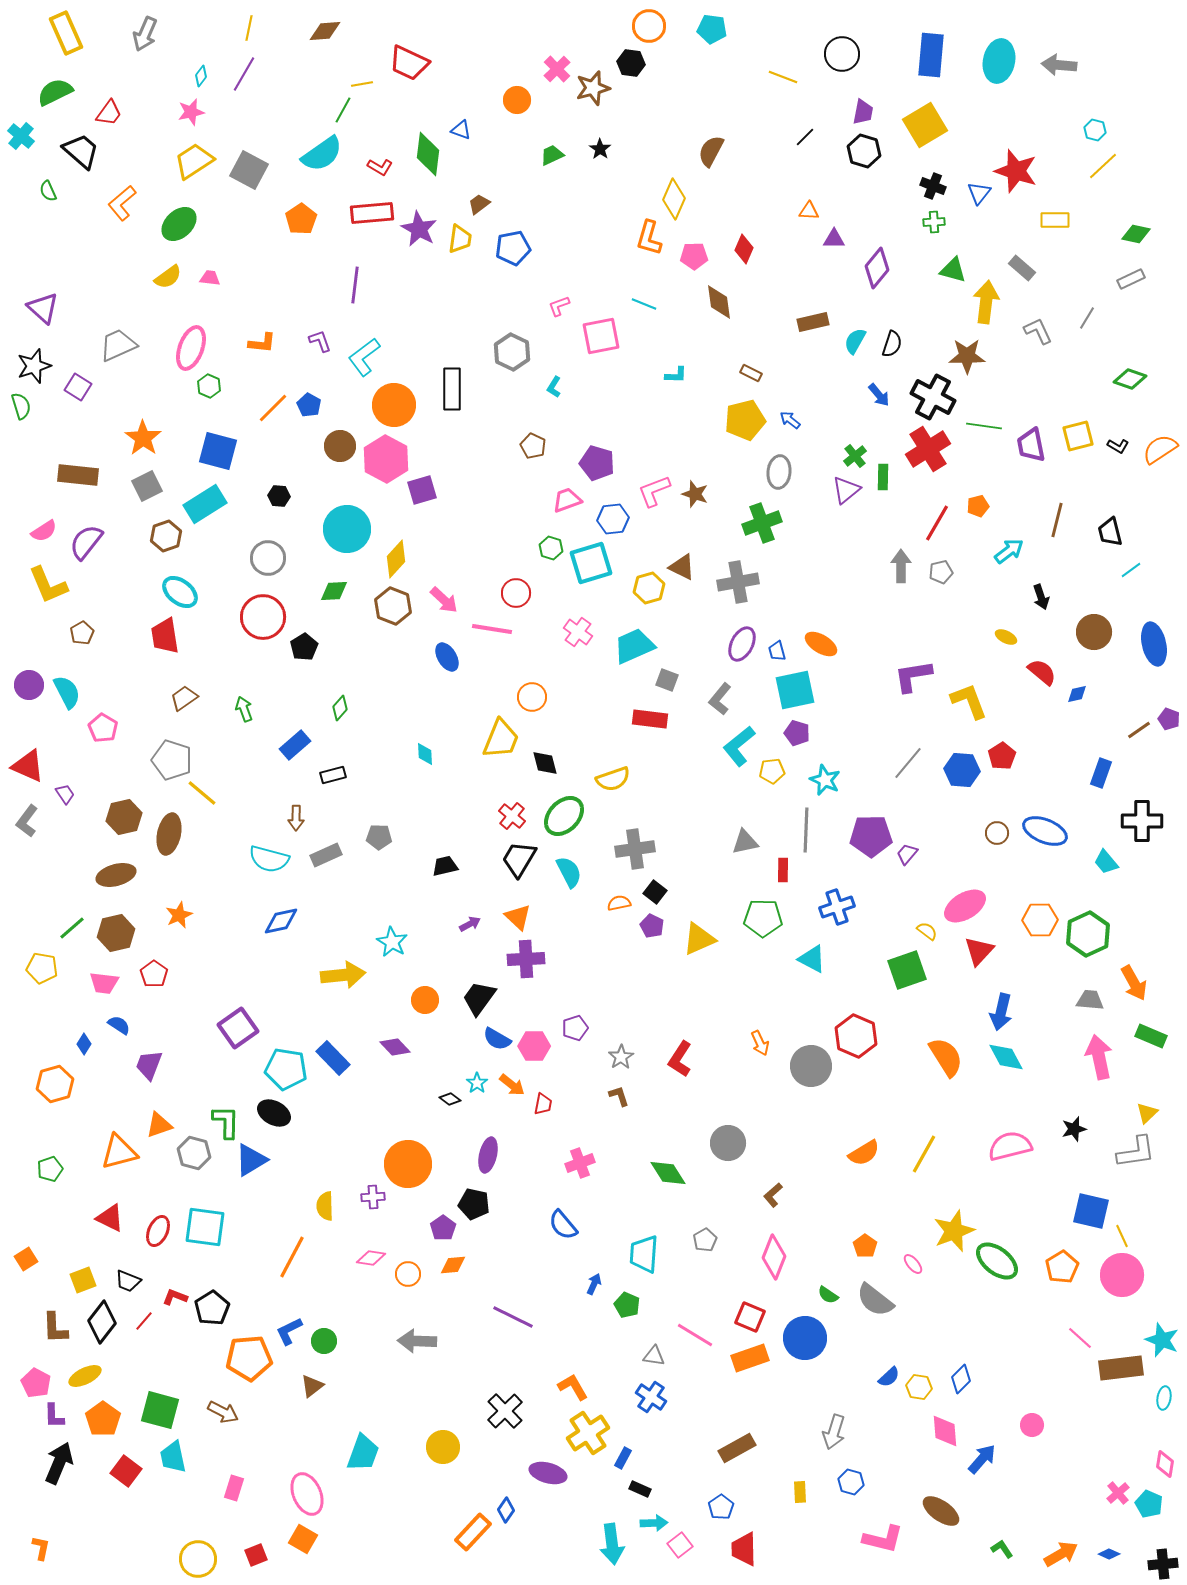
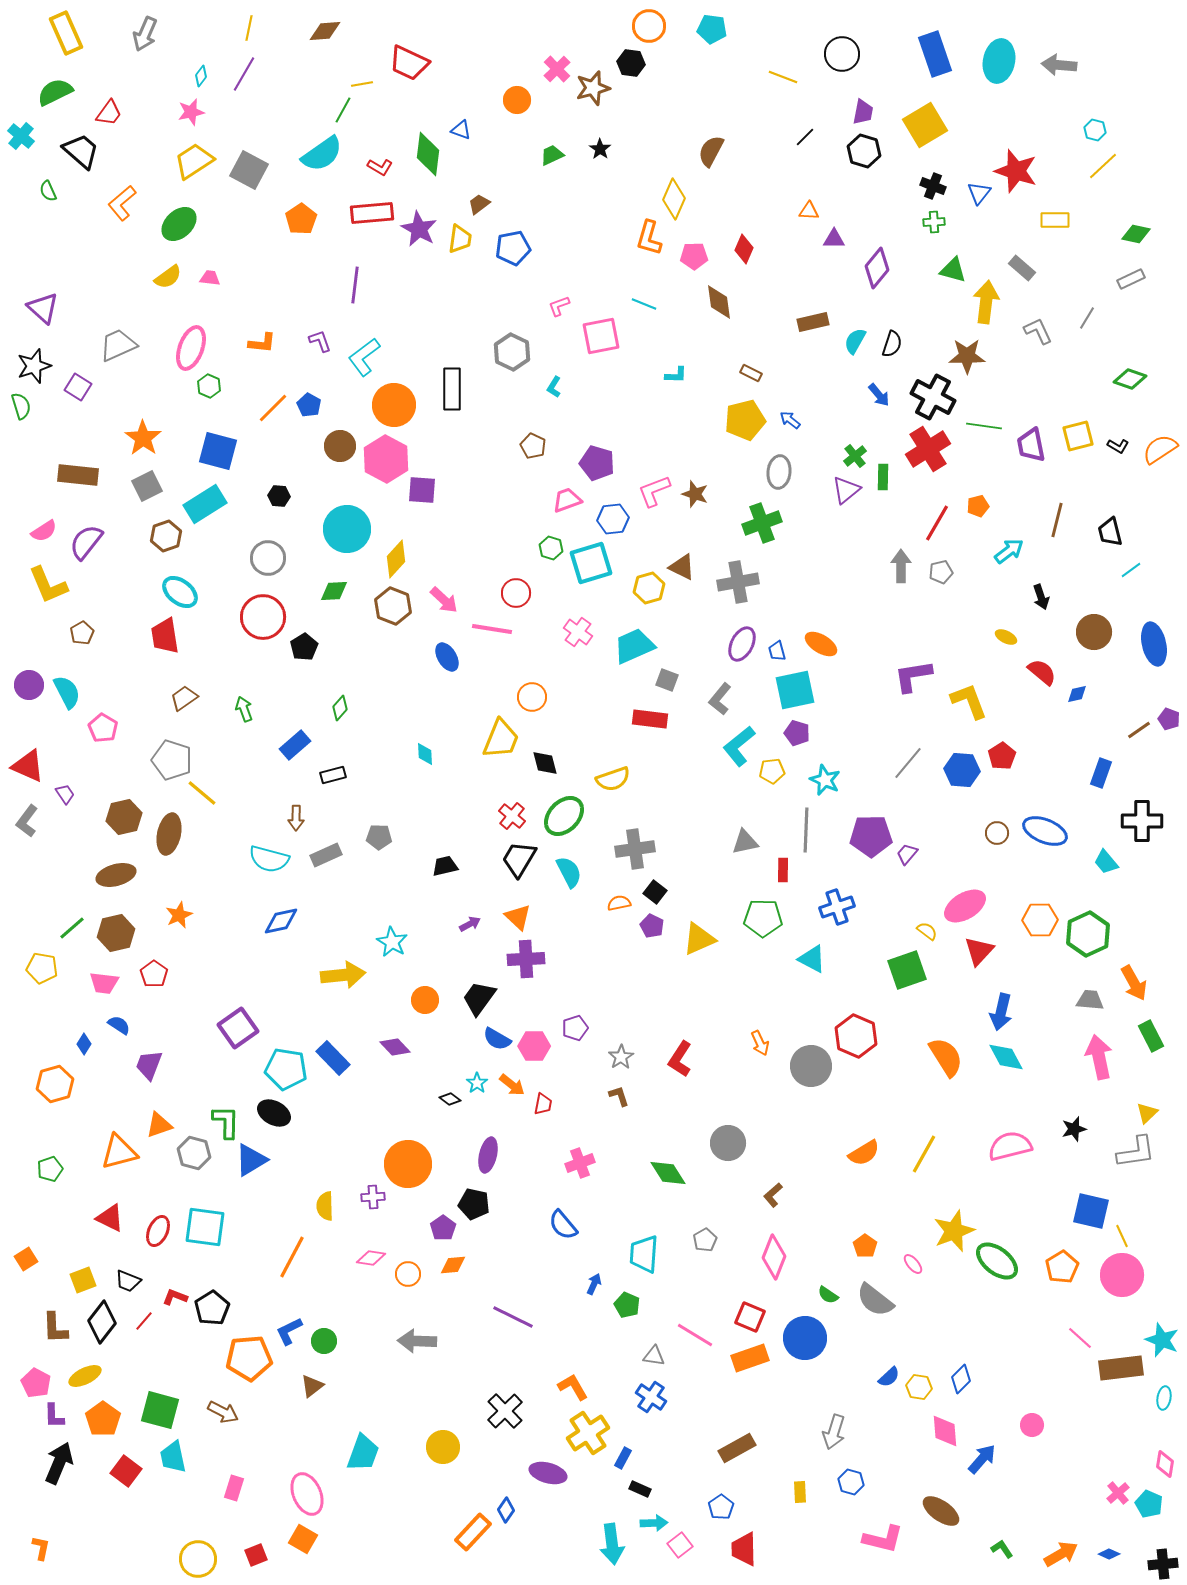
blue rectangle at (931, 55): moved 4 px right, 1 px up; rotated 24 degrees counterclockwise
purple square at (422, 490): rotated 20 degrees clockwise
green rectangle at (1151, 1036): rotated 40 degrees clockwise
